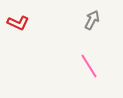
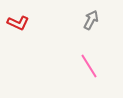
gray arrow: moved 1 px left
